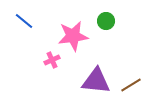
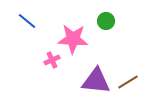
blue line: moved 3 px right
pink star: moved 3 px down; rotated 12 degrees clockwise
brown line: moved 3 px left, 3 px up
